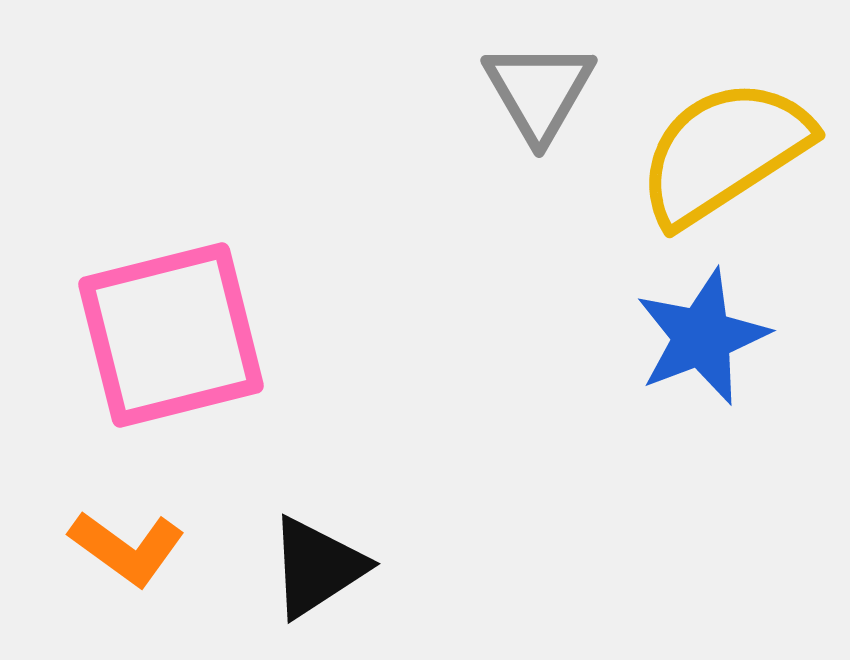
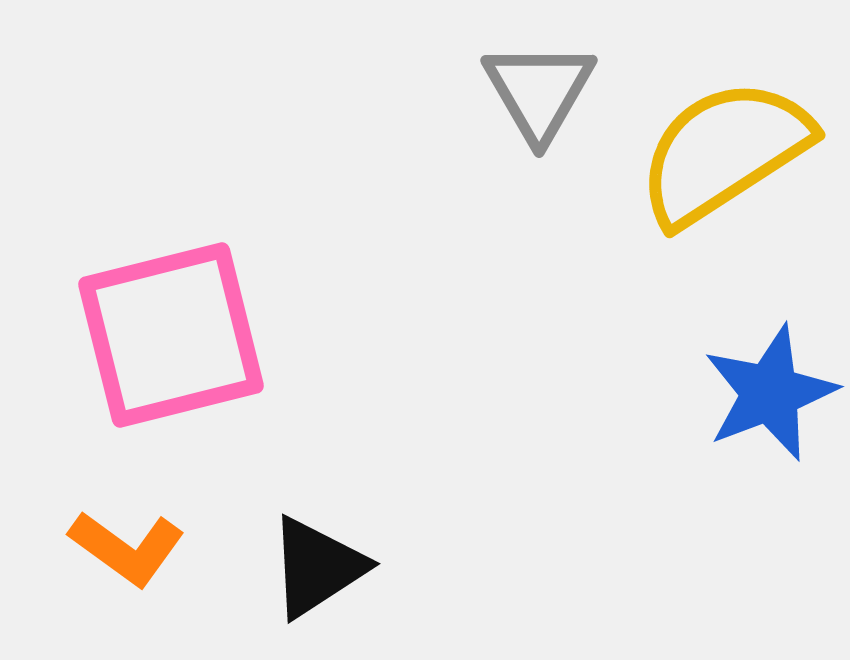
blue star: moved 68 px right, 56 px down
